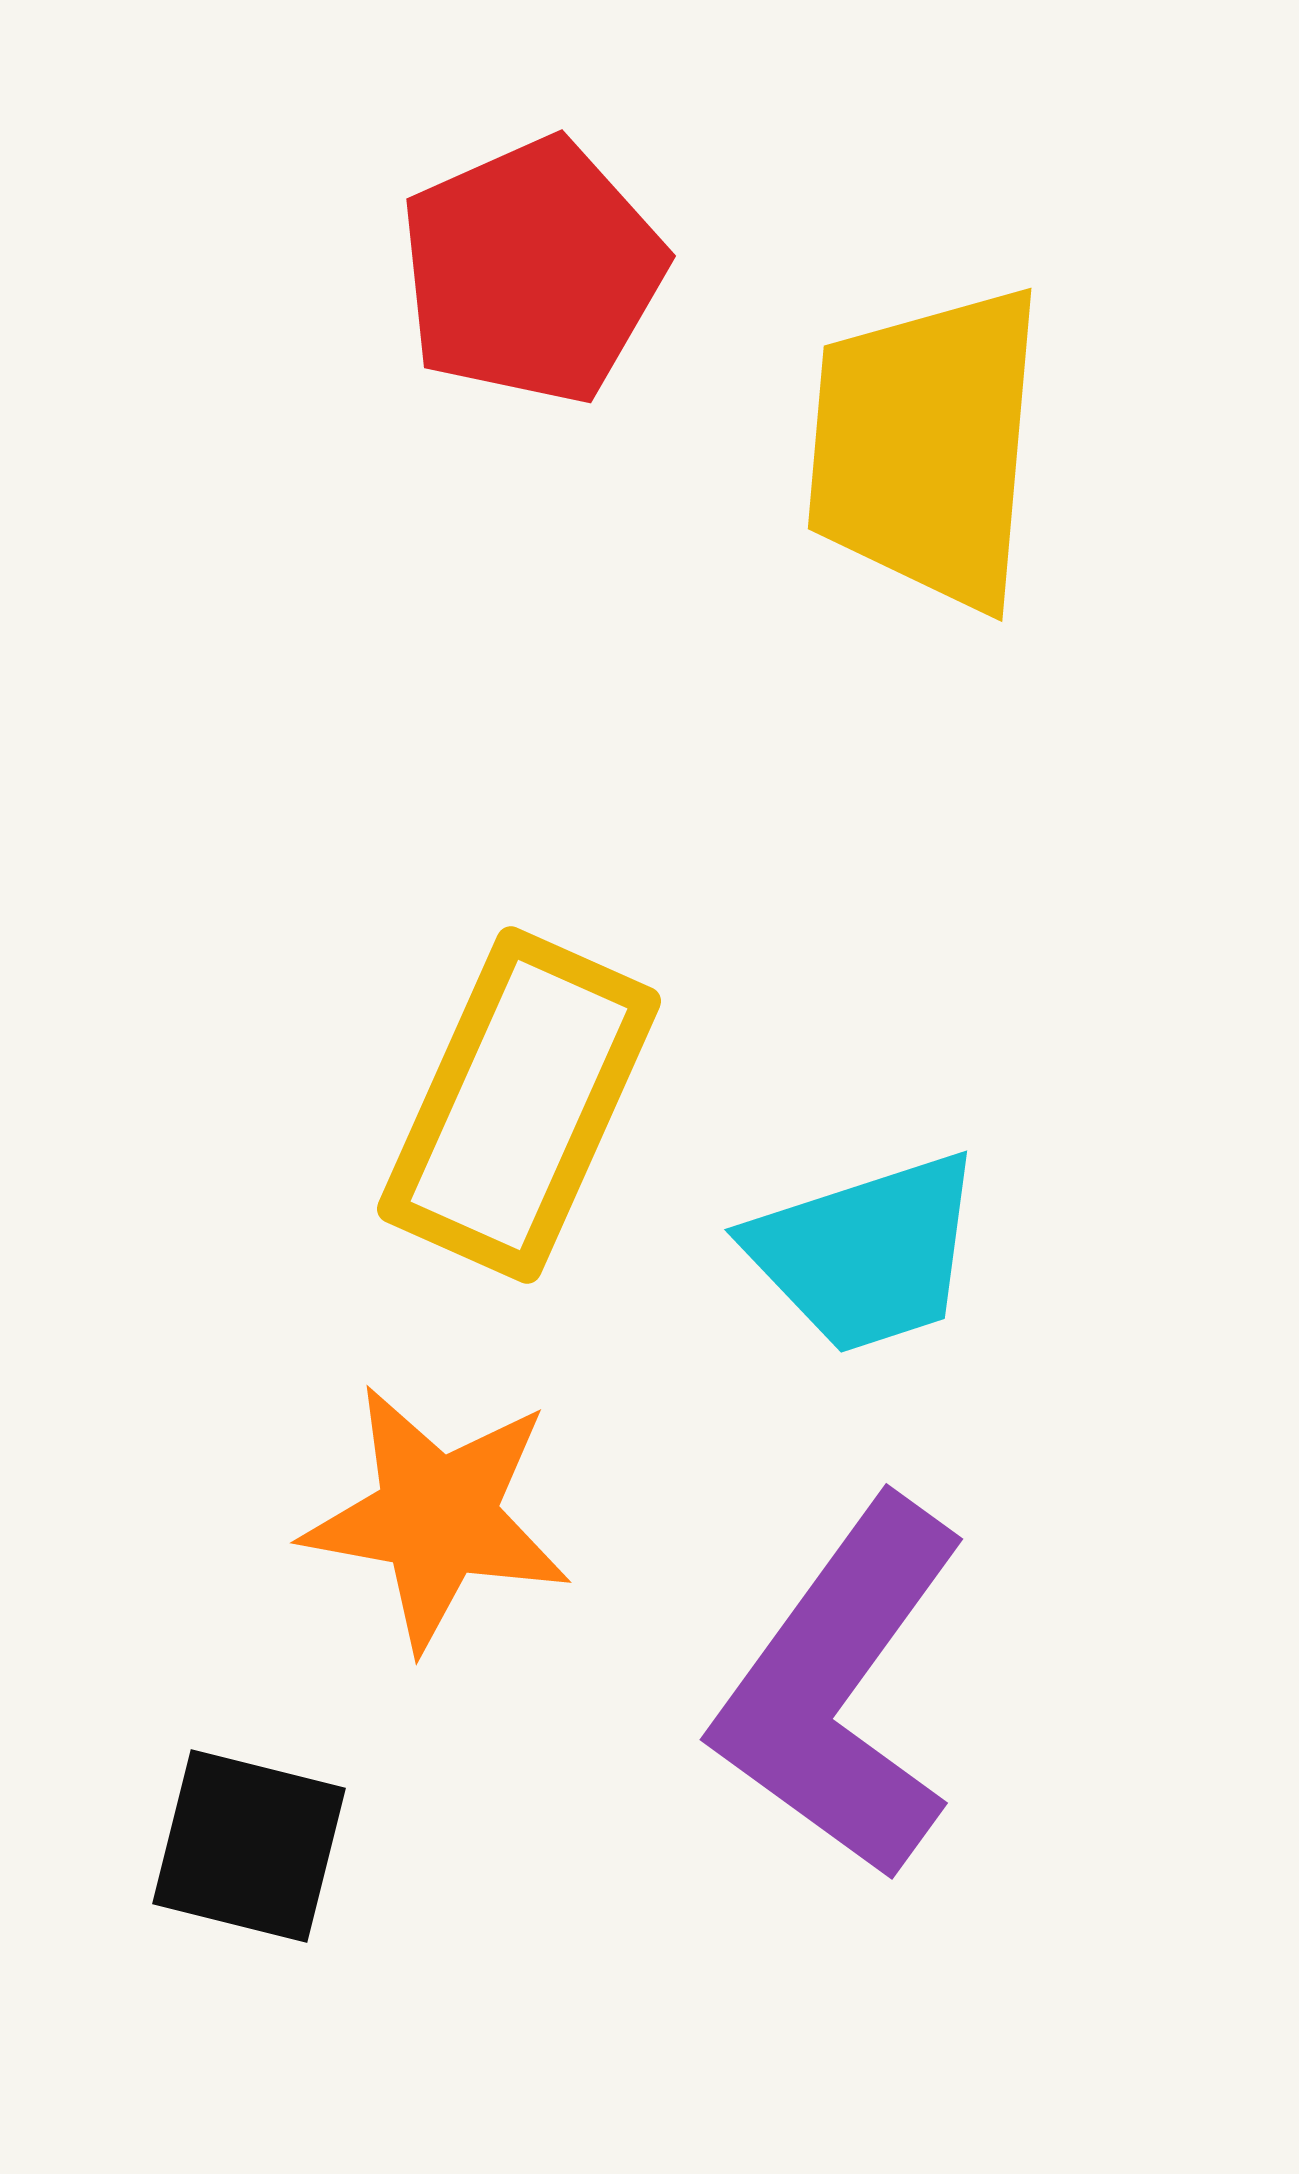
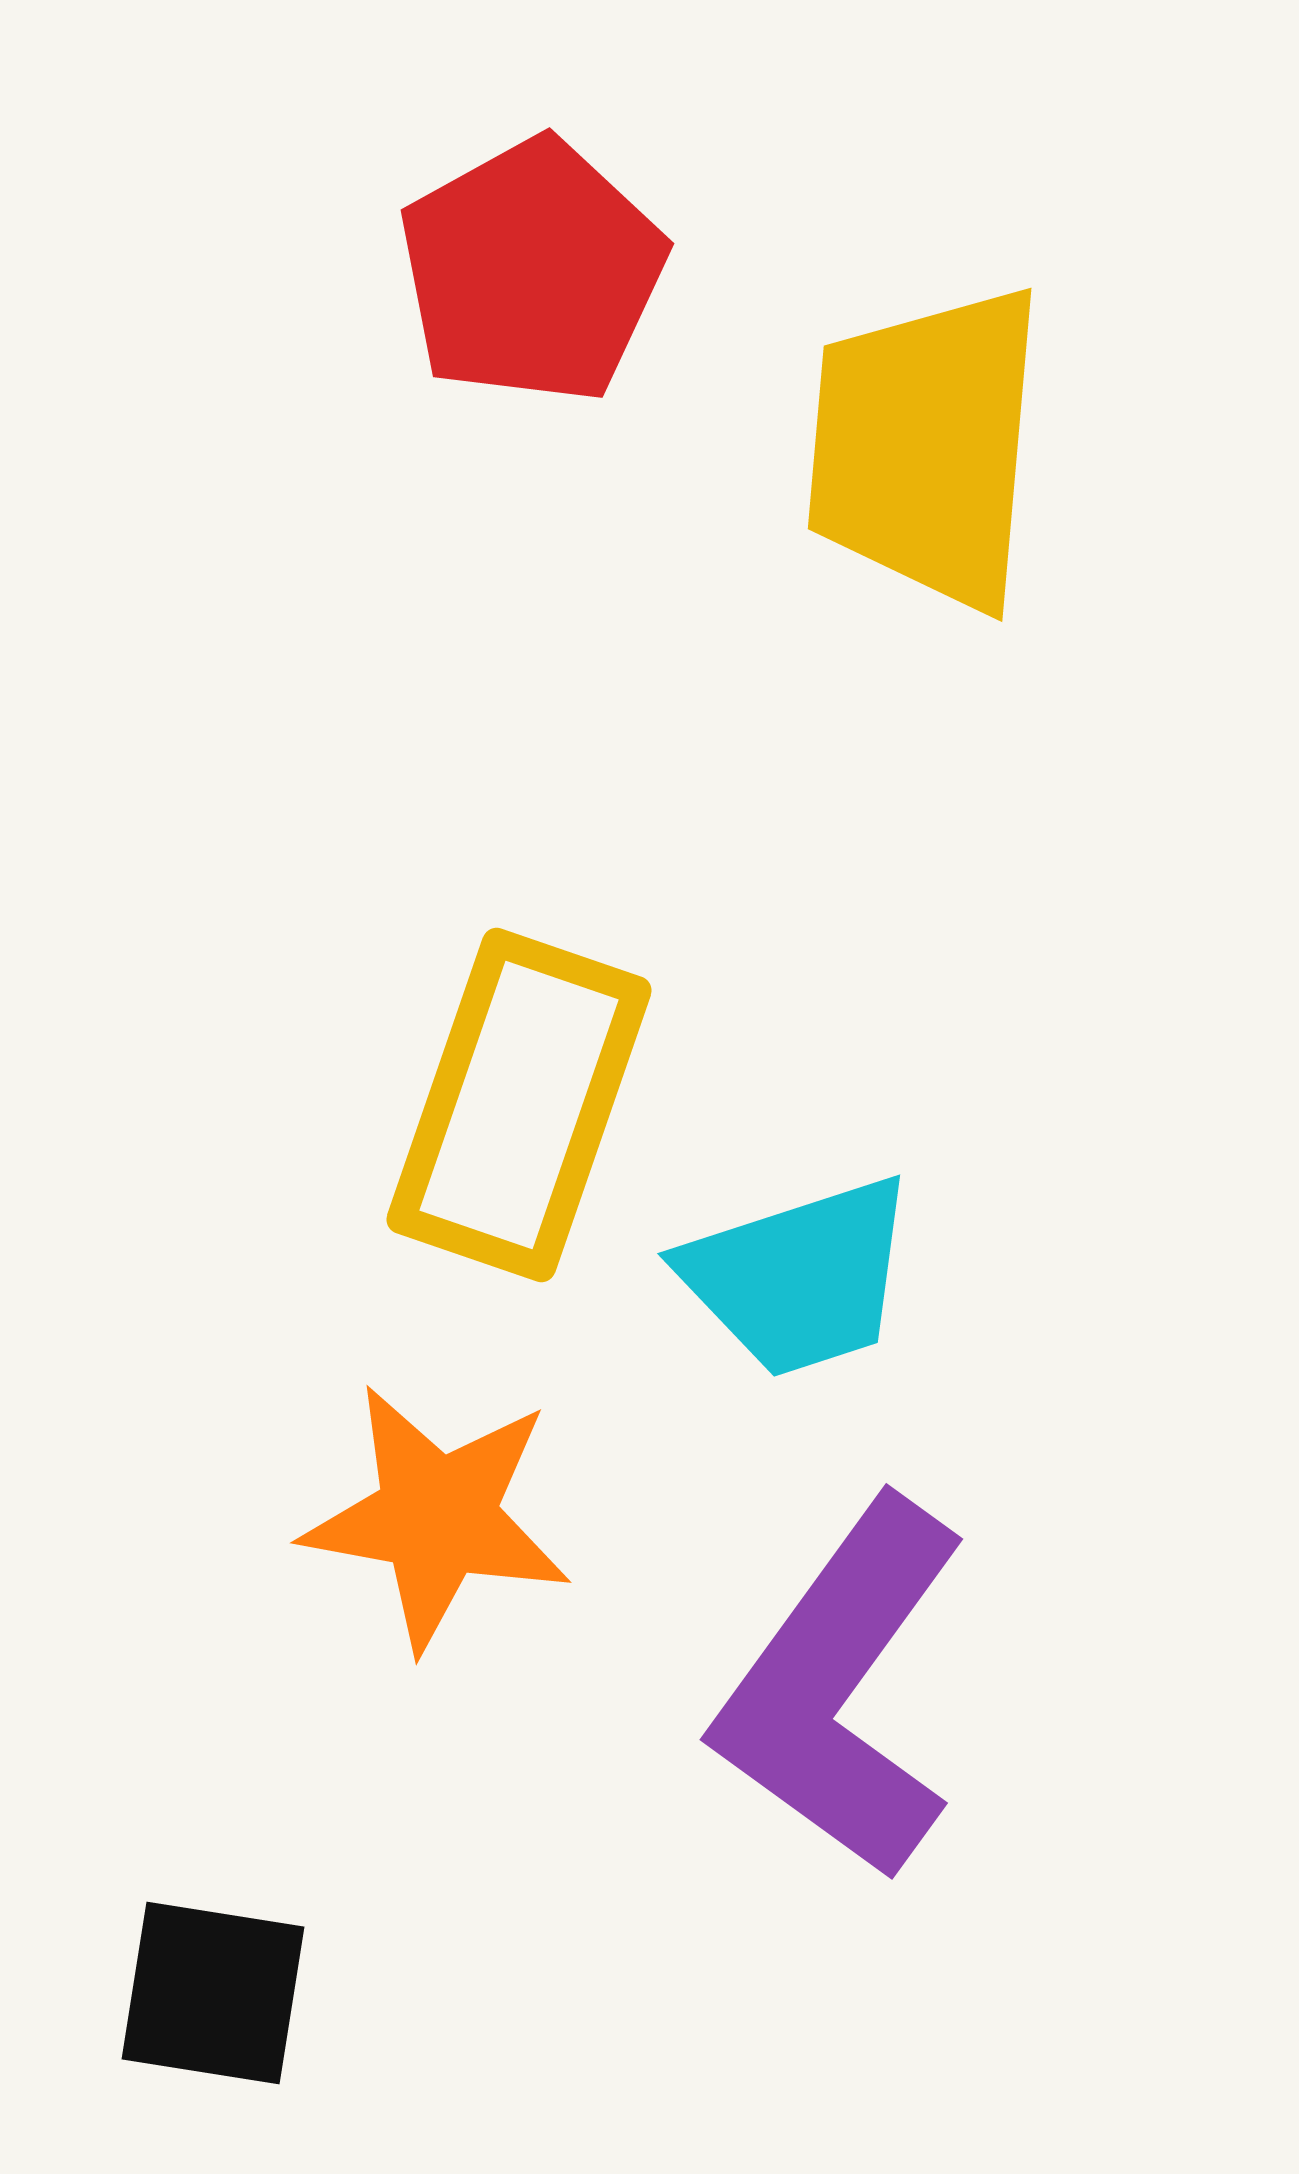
red pentagon: rotated 5 degrees counterclockwise
yellow rectangle: rotated 5 degrees counterclockwise
cyan trapezoid: moved 67 px left, 24 px down
black square: moved 36 px left, 147 px down; rotated 5 degrees counterclockwise
